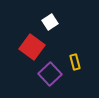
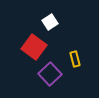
red square: moved 2 px right
yellow rectangle: moved 3 px up
